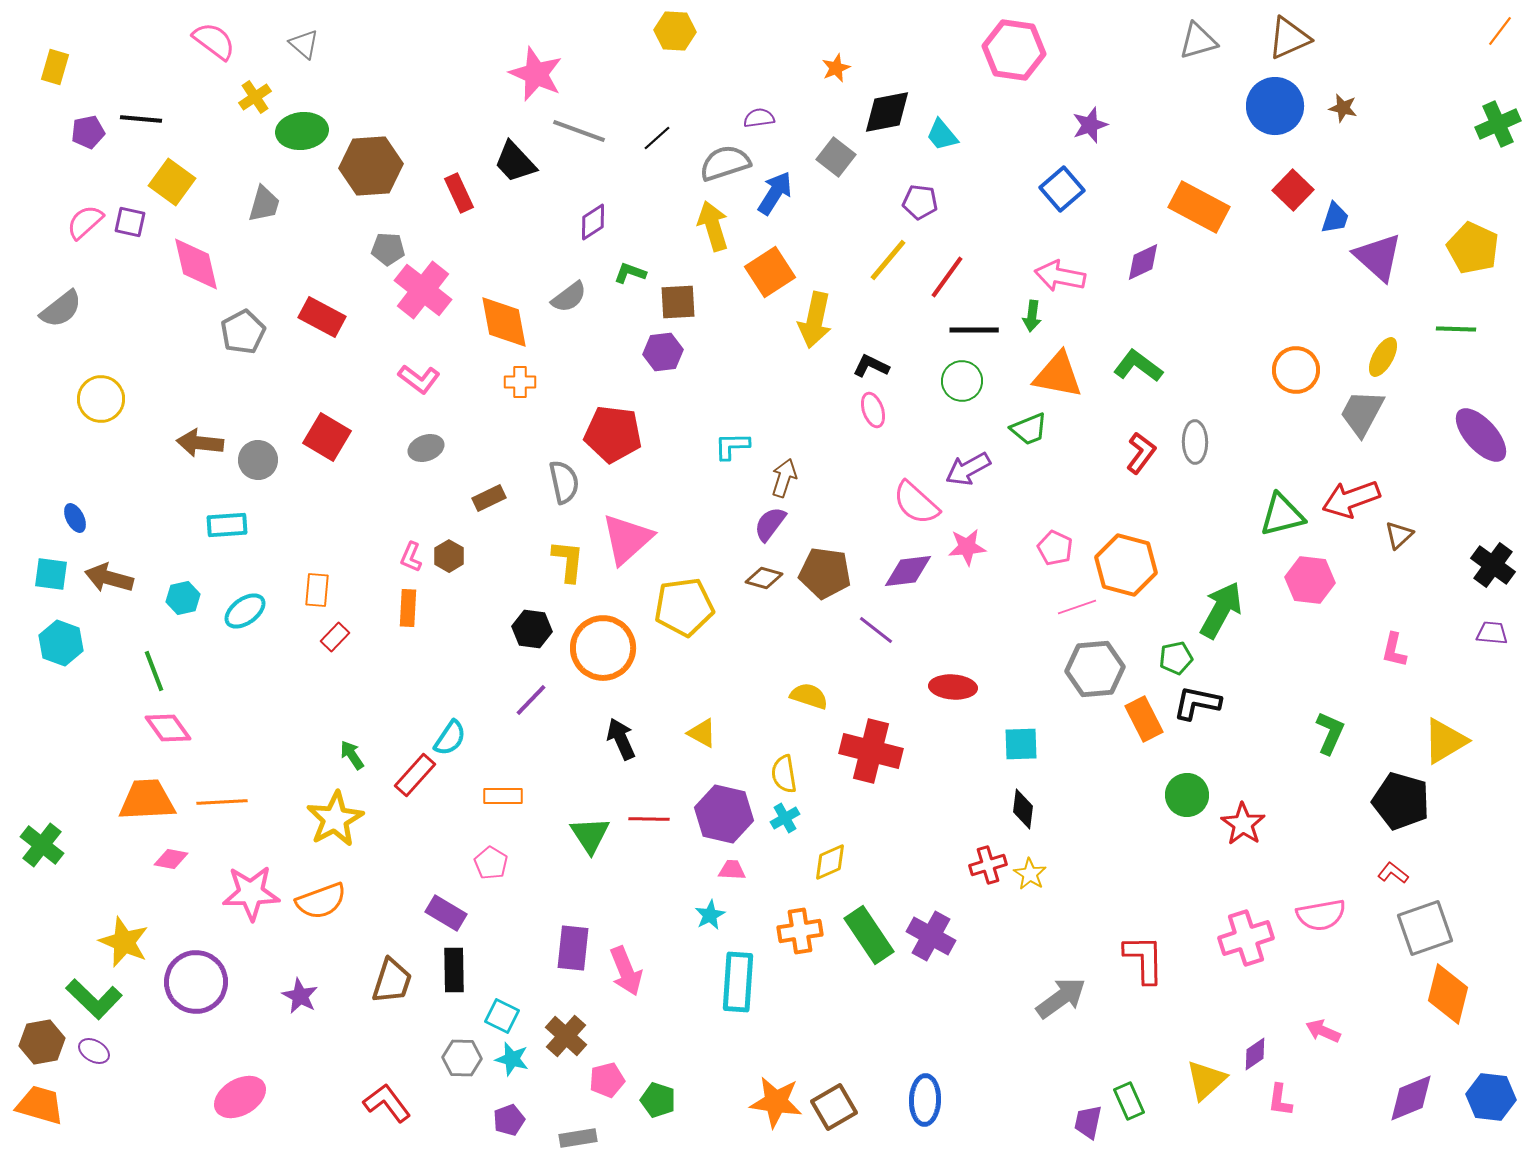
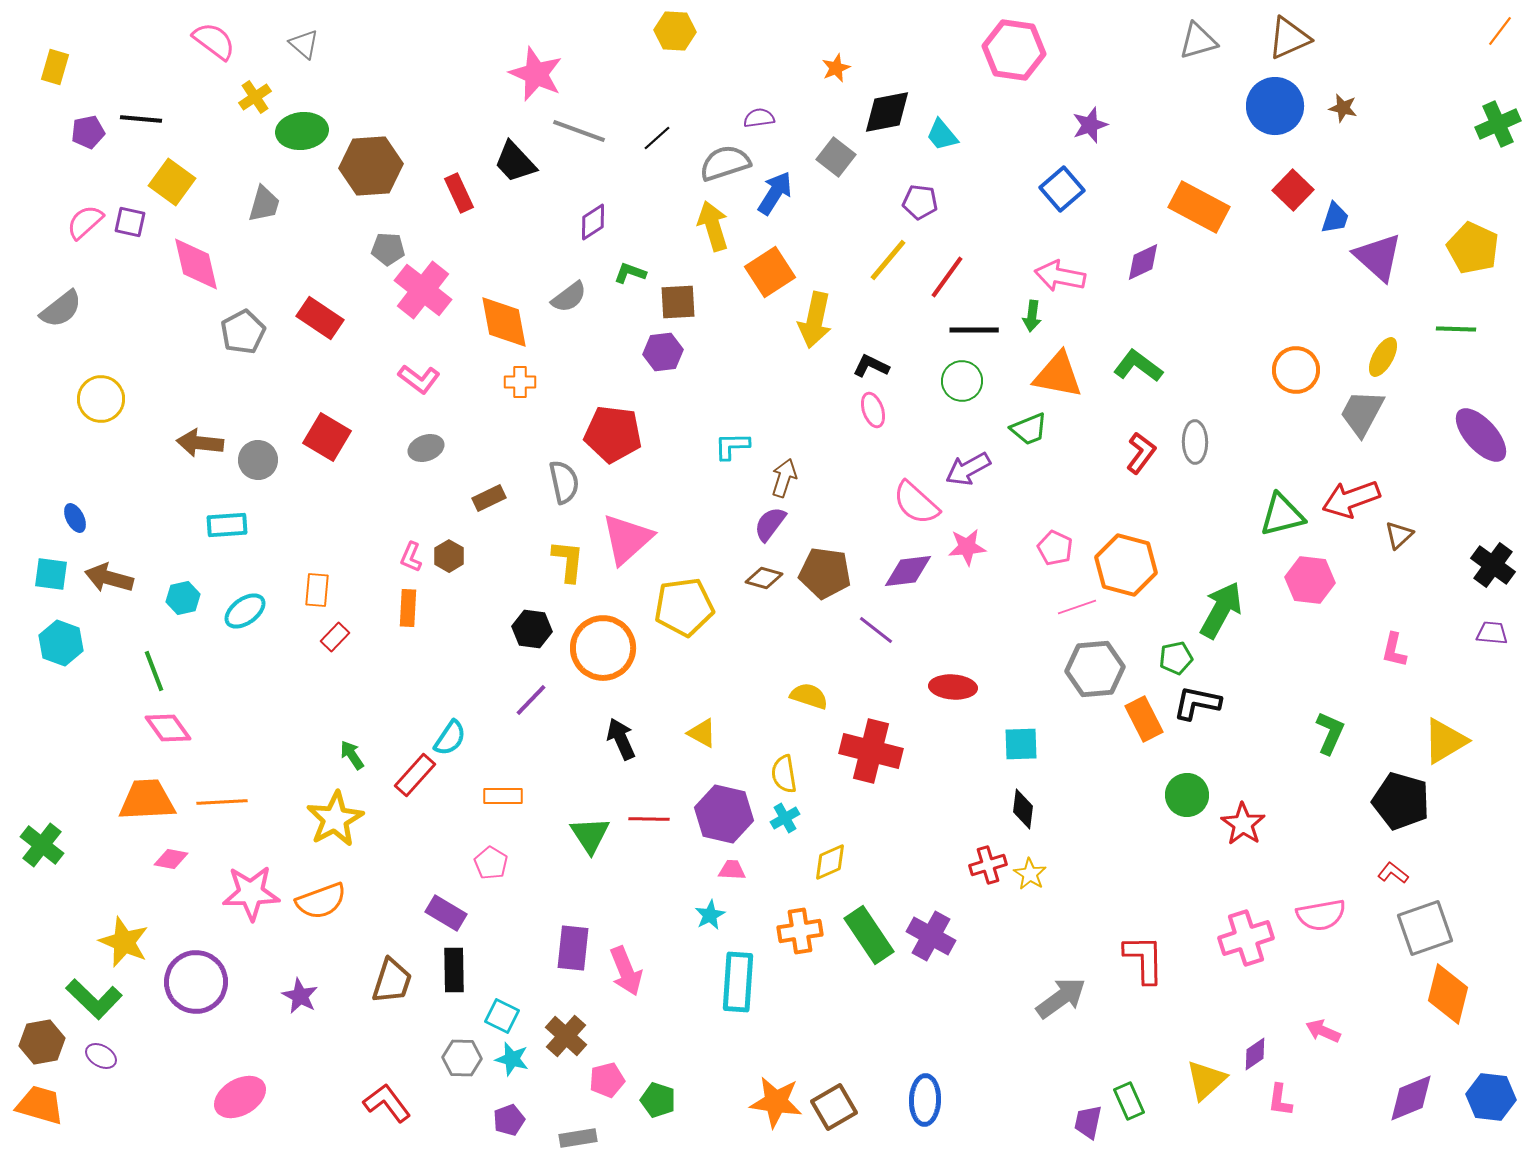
red rectangle at (322, 317): moved 2 px left, 1 px down; rotated 6 degrees clockwise
purple ellipse at (94, 1051): moved 7 px right, 5 px down
